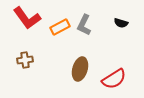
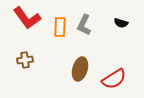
orange rectangle: rotated 60 degrees counterclockwise
